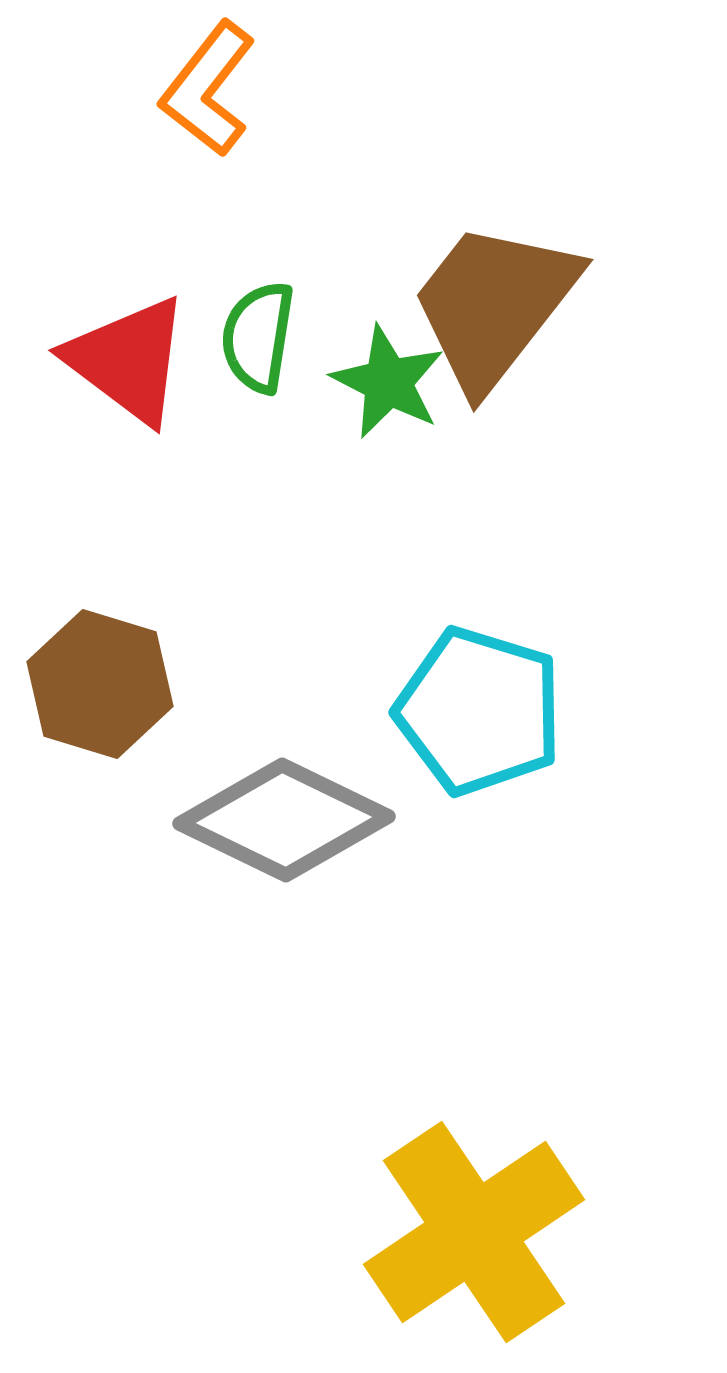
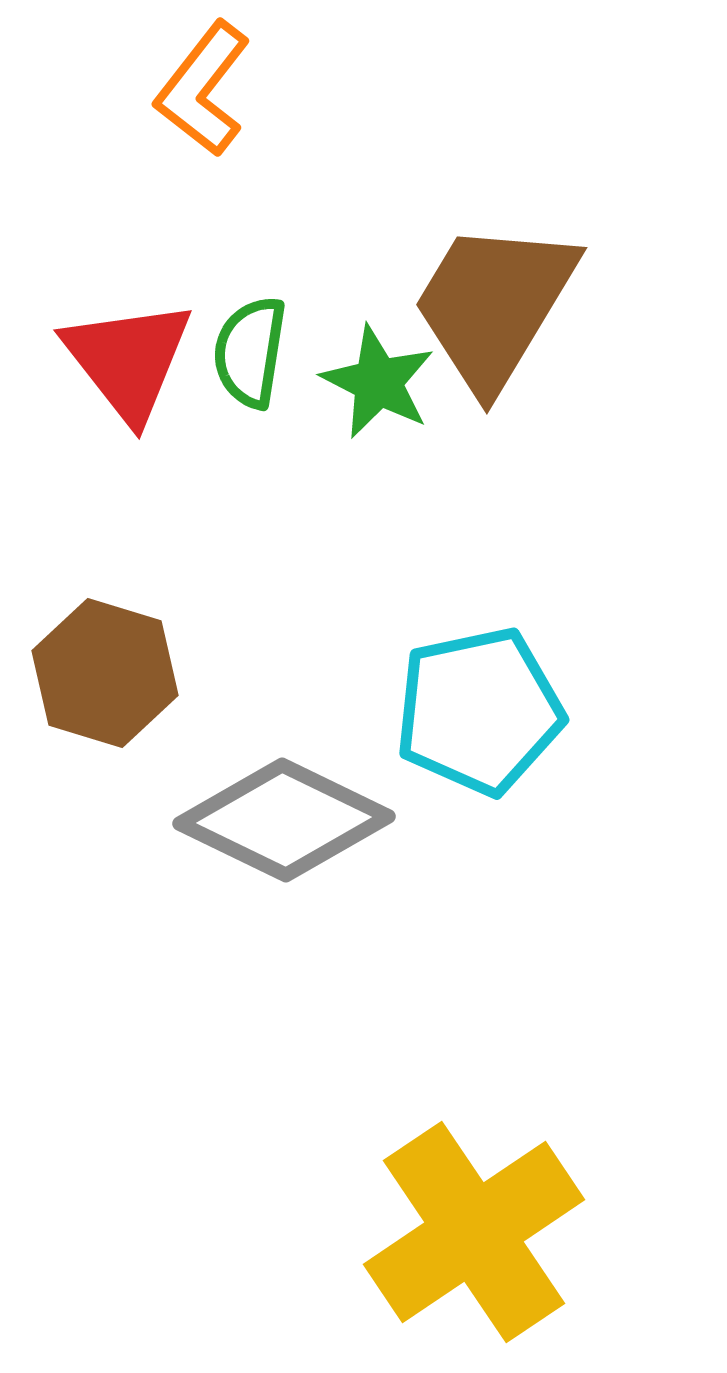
orange L-shape: moved 5 px left
brown trapezoid: rotated 7 degrees counterclockwise
green semicircle: moved 8 px left, 15 px down
red triangle: rotated 15 degrees clockwise
green star: moved 10 px left
brown hexagon: moved 5 px right, 11 px up
cyan pentagon: rotated 29 degrees counterclockwise
